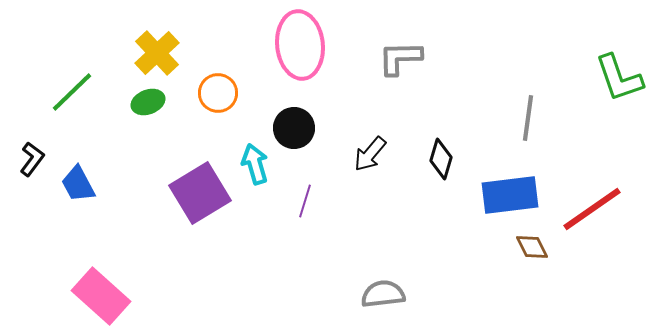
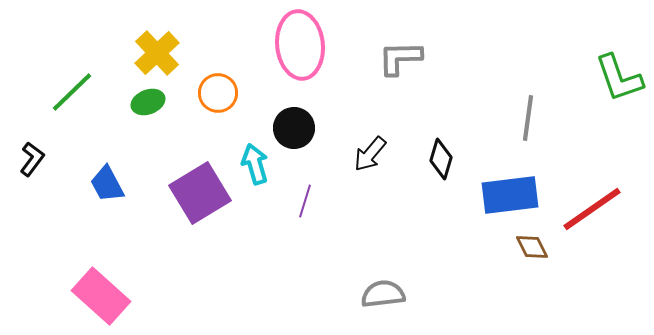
blue trapezoid: moved 29 px right
